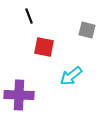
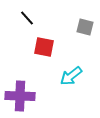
black line: moved 2 px left, 2 px down; rotated 21 degrees counterclockwise
gray square: moved 2 px left, 3 px up
purple cross: moved 1 px right, 1 px down
